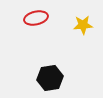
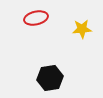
yellow star: moved 1 px left, 4 px down
